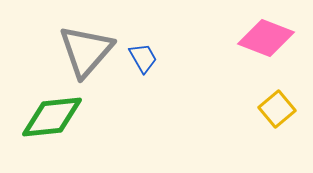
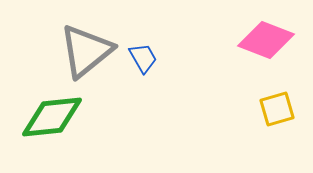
pink diamond: moved 2 px down
gray triangle: rotated 10 degrees clockwise
yellow square: rotated 24 degrees clockwise
